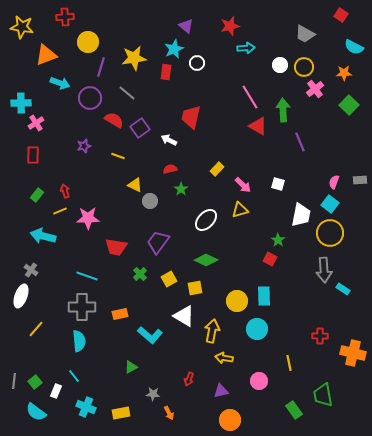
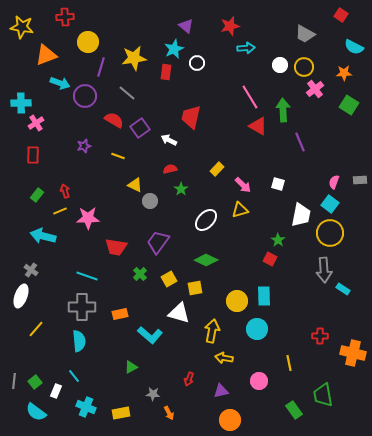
purple circle at (90, 98): moved 5 px left, 2 px up
green square at (349, 105): rotated 12 degrees counterclockwise
white triangle at (184, 316): moved 5 px left, 3 px up; rotated 15 degrees counterclockwise
